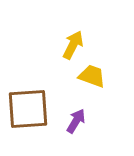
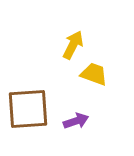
yellow trapezoid: moved 2 px right, 2 px up
purple arrow: rotated 40 degrees clockwise
